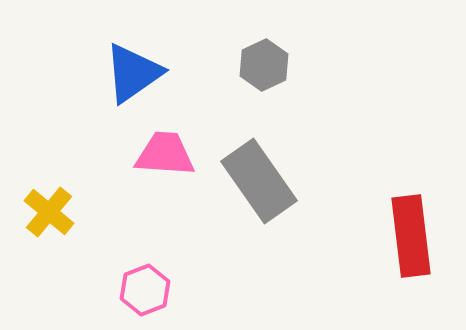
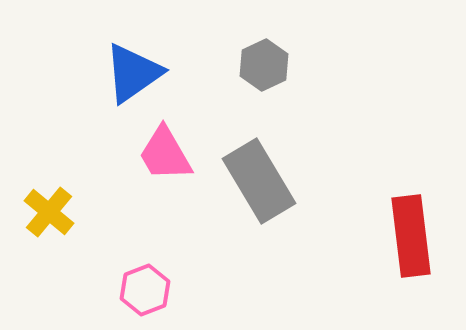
pink trapezoid: rotated 124 degrees counterclockwise
gray rectangle: rotated 4 degrees clockwise
